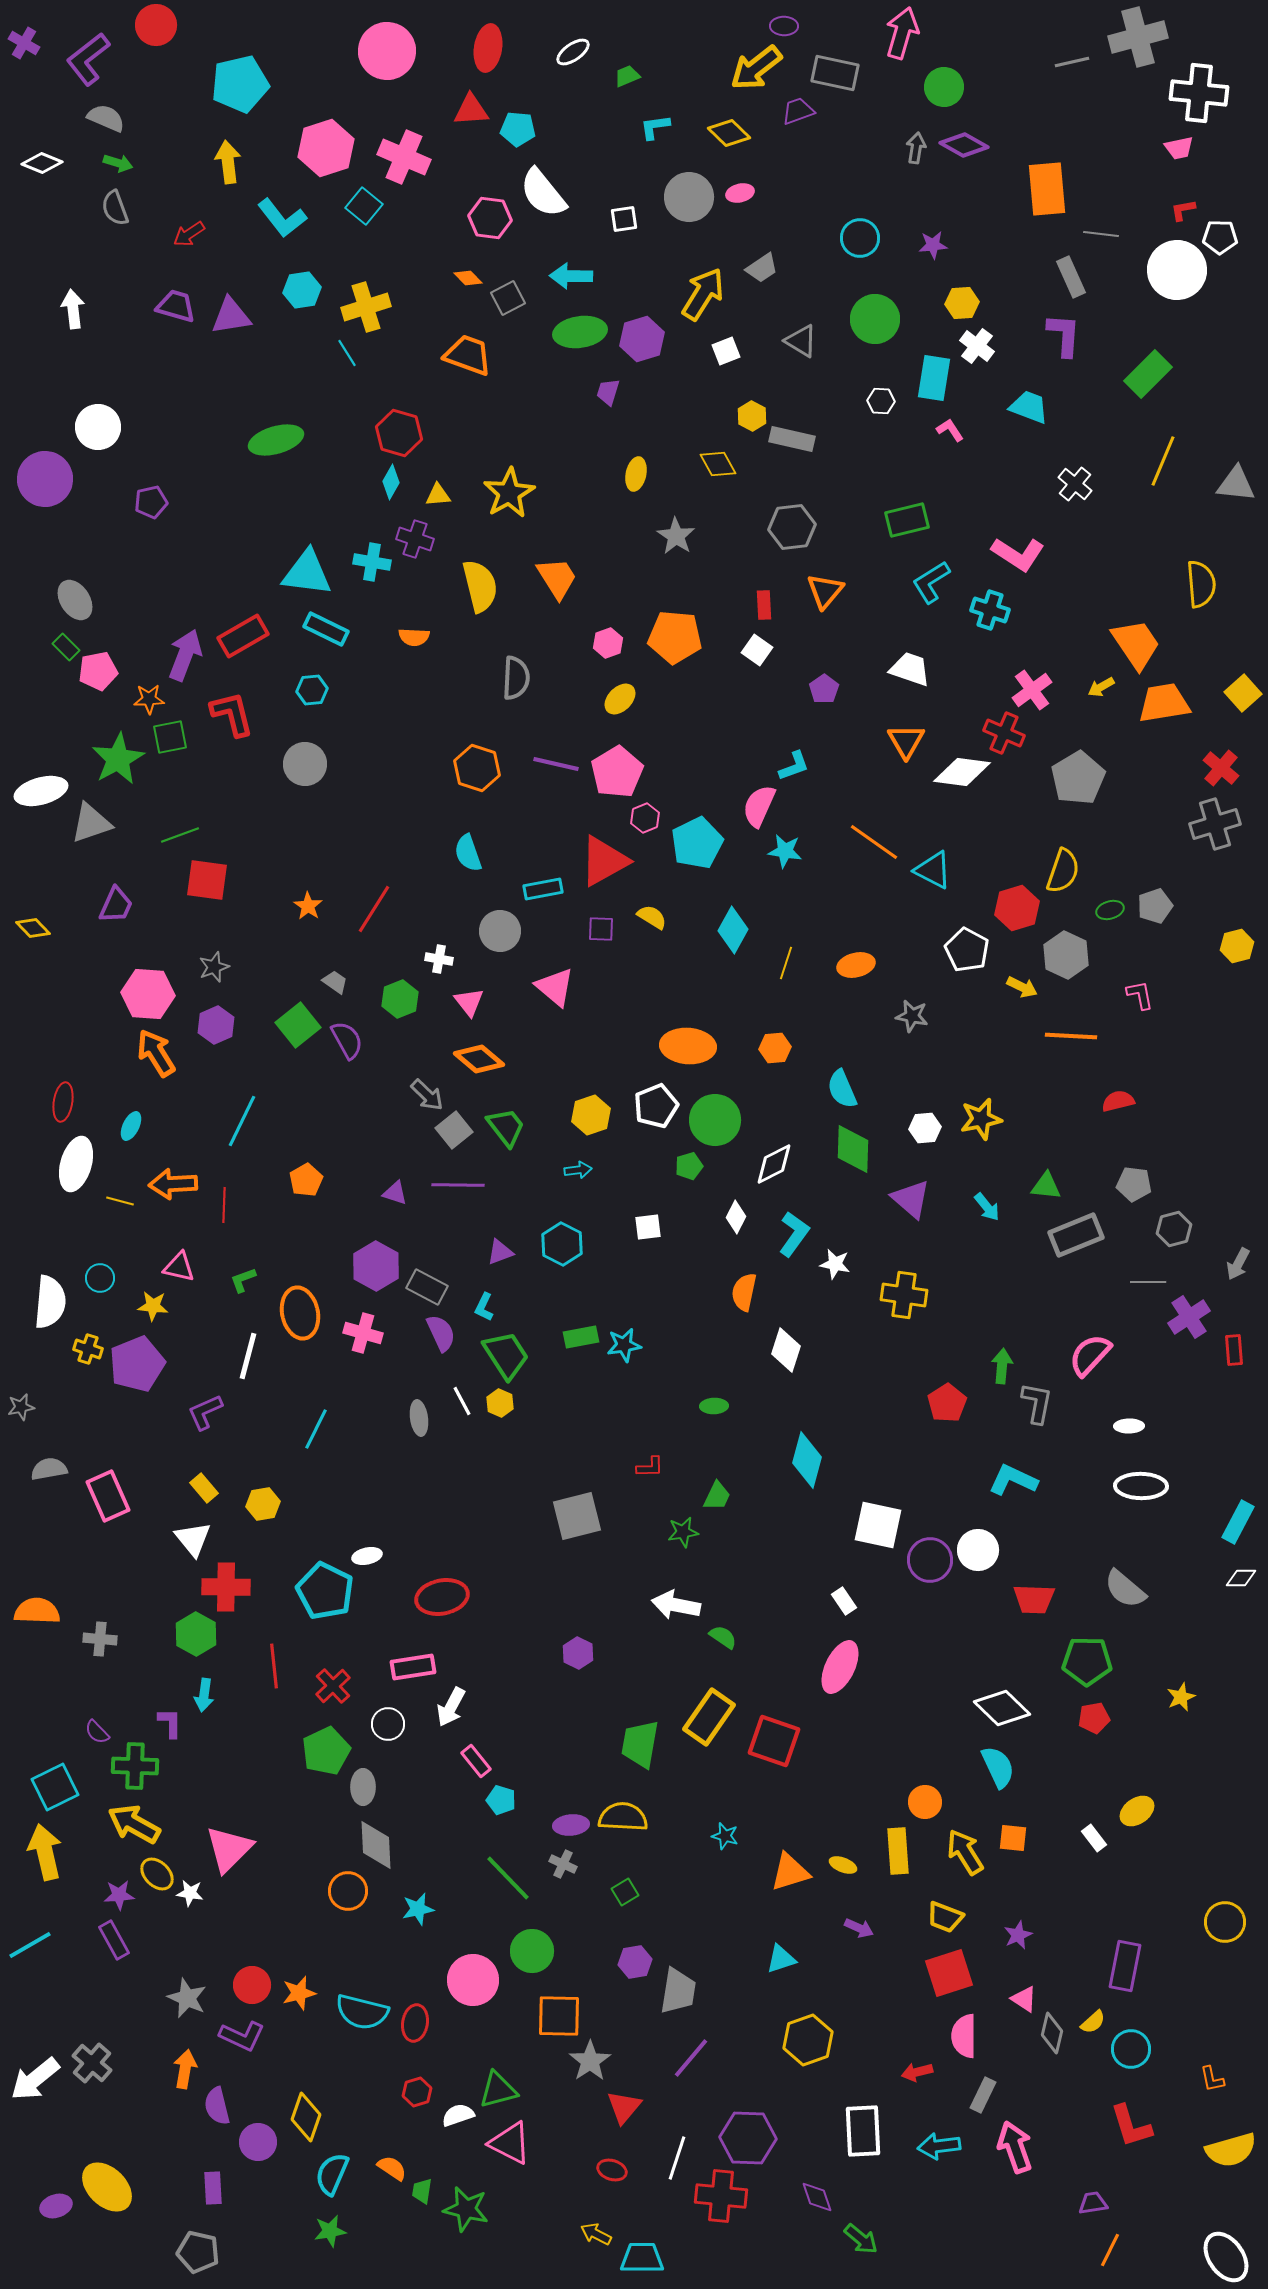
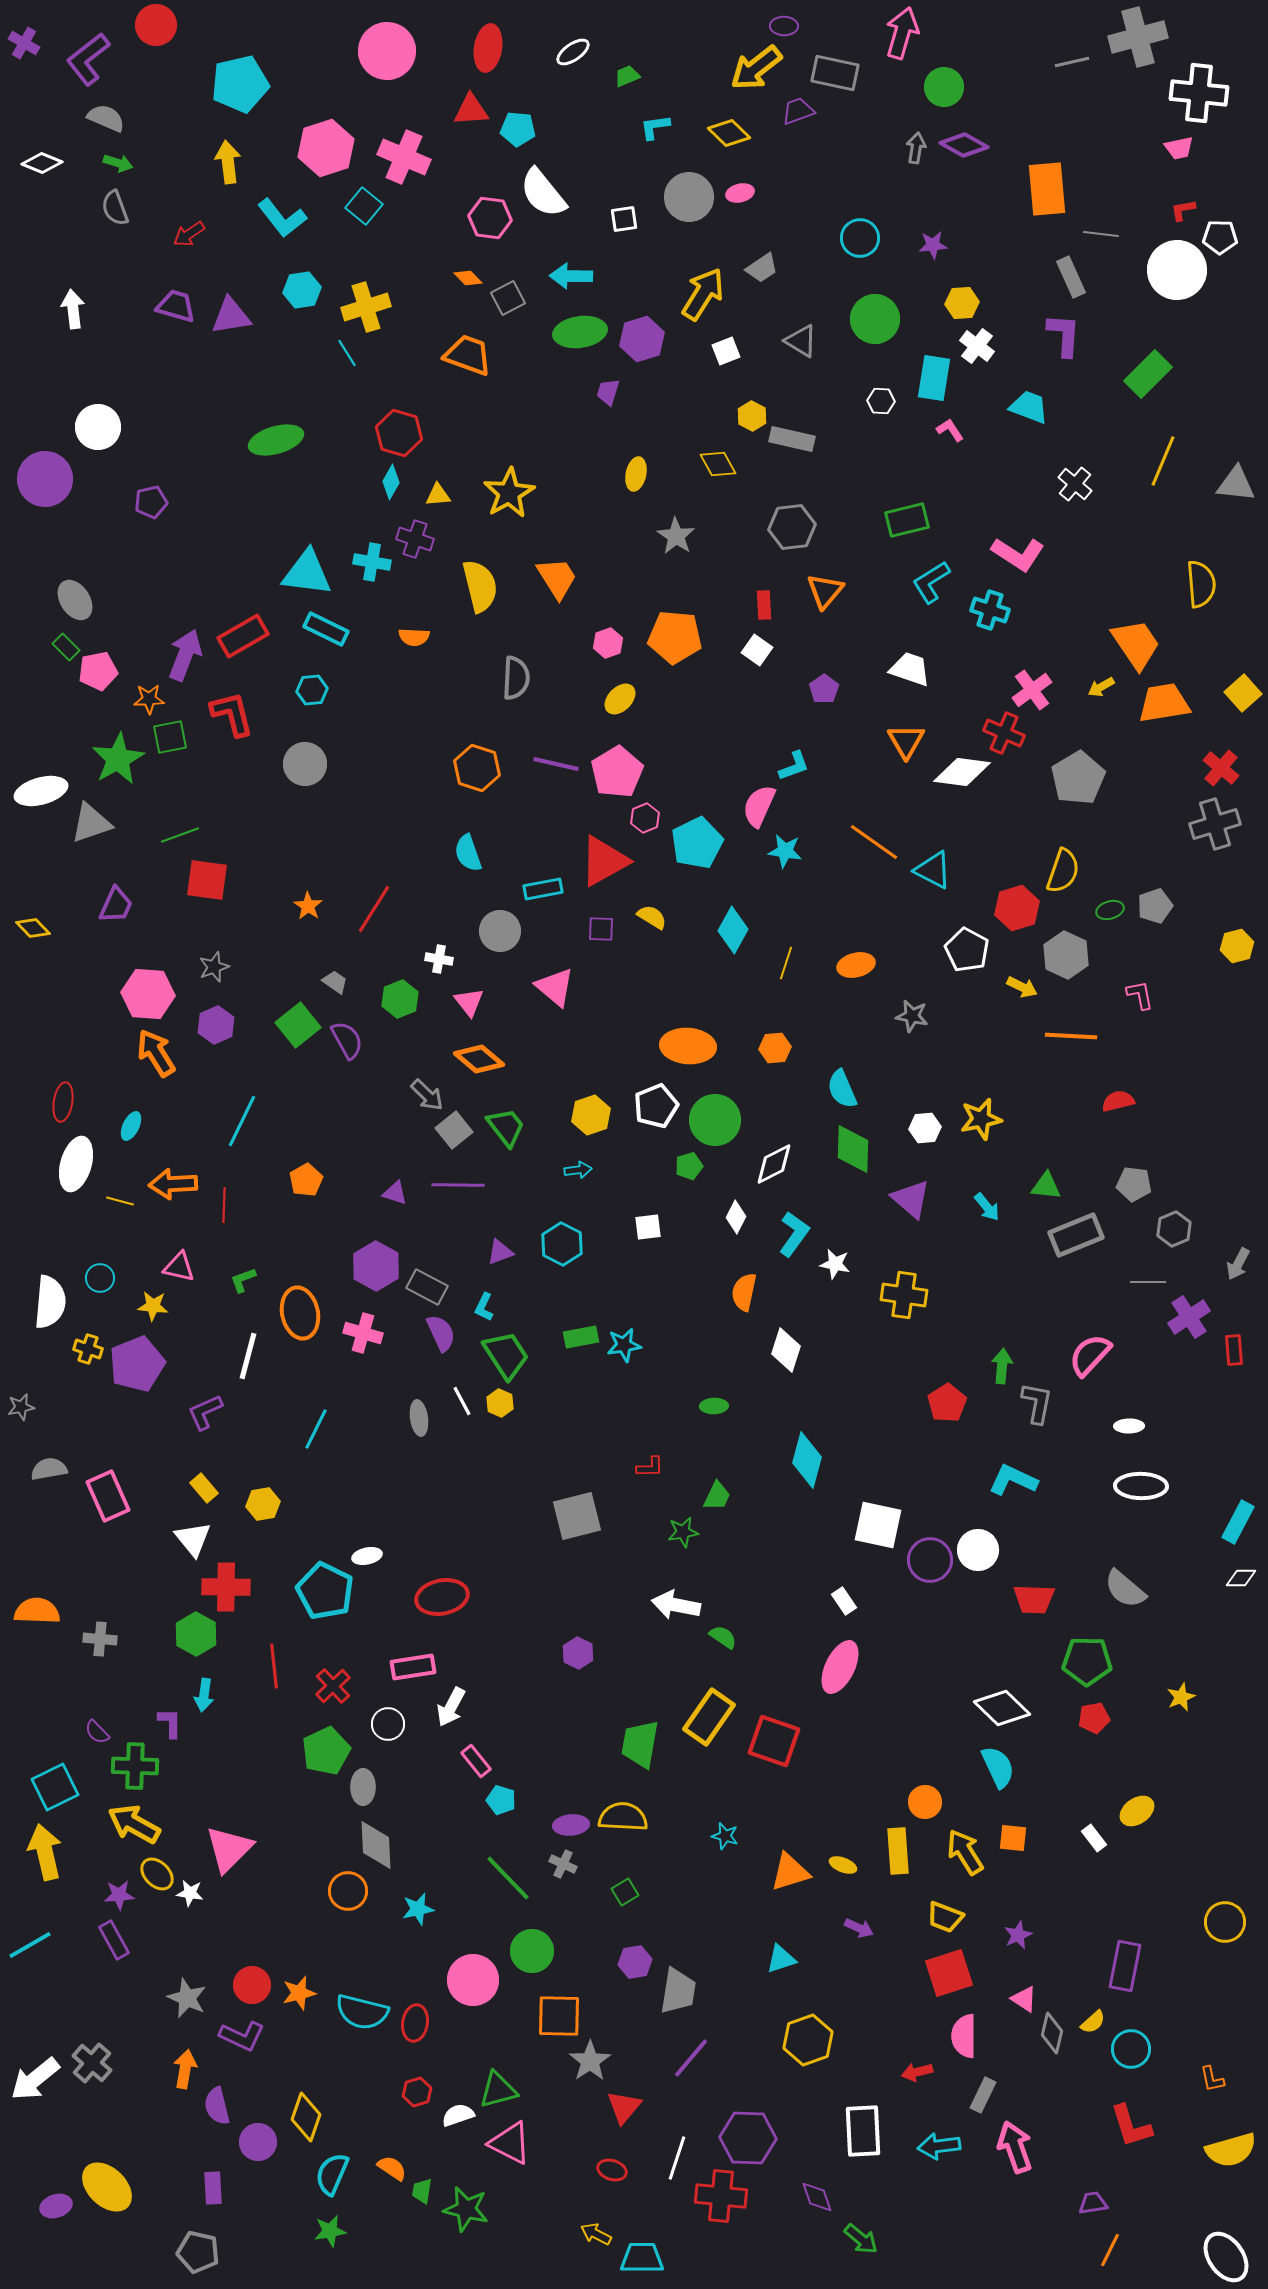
gray hexagon at (1174, 1229): rotated 8 degrees counterclockwise
